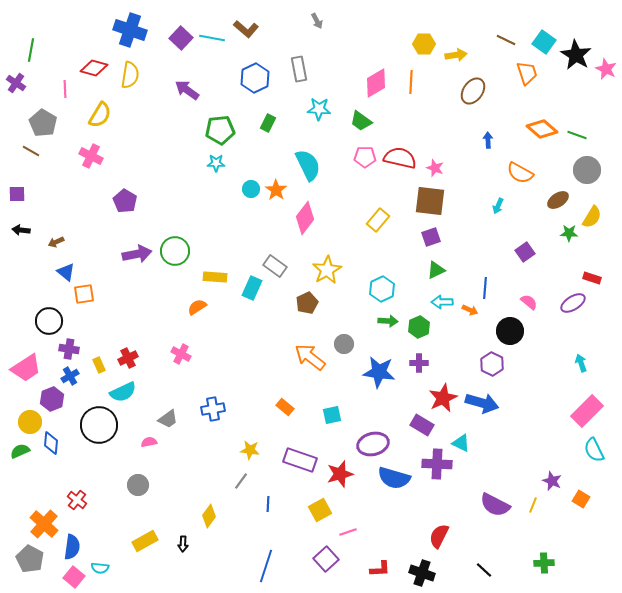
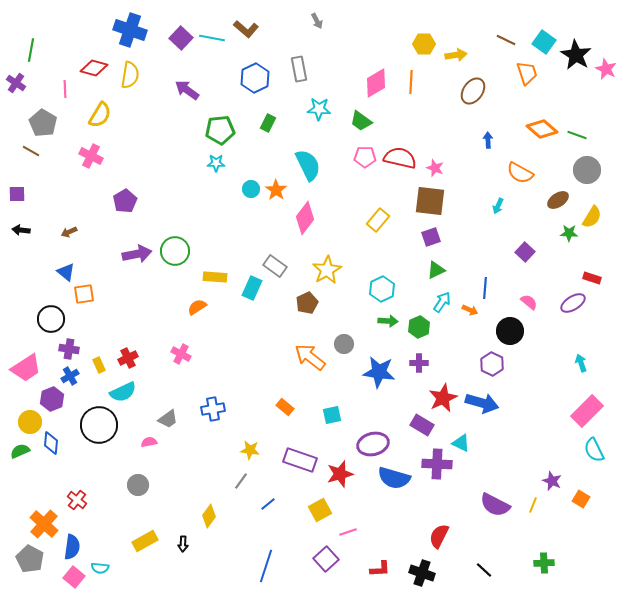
purple pentagon at (125, 201): rotated 10 degrees clockwise
brown arrow at (56, 242): moved 13 px right, 10 px up
purple square at (525, 252): rotated 12 degrees counterclockwise
cyan arrow at (442, 302): rotated 125 degrees clockwise
black circle at (49, 321): moved 2 px right, 2 px up
blue line at (268, 504): rotated 49 degrees clockwise
